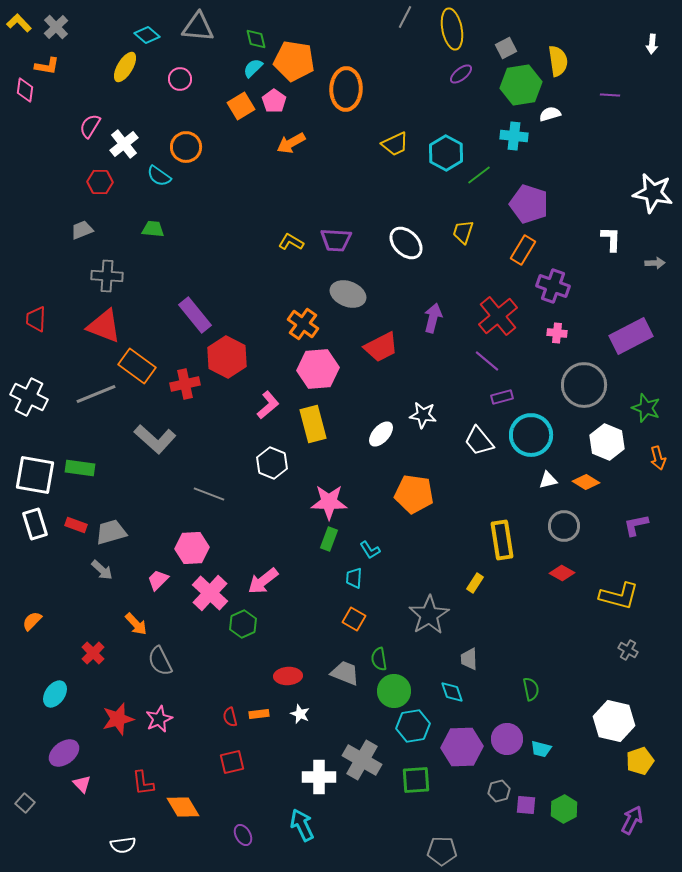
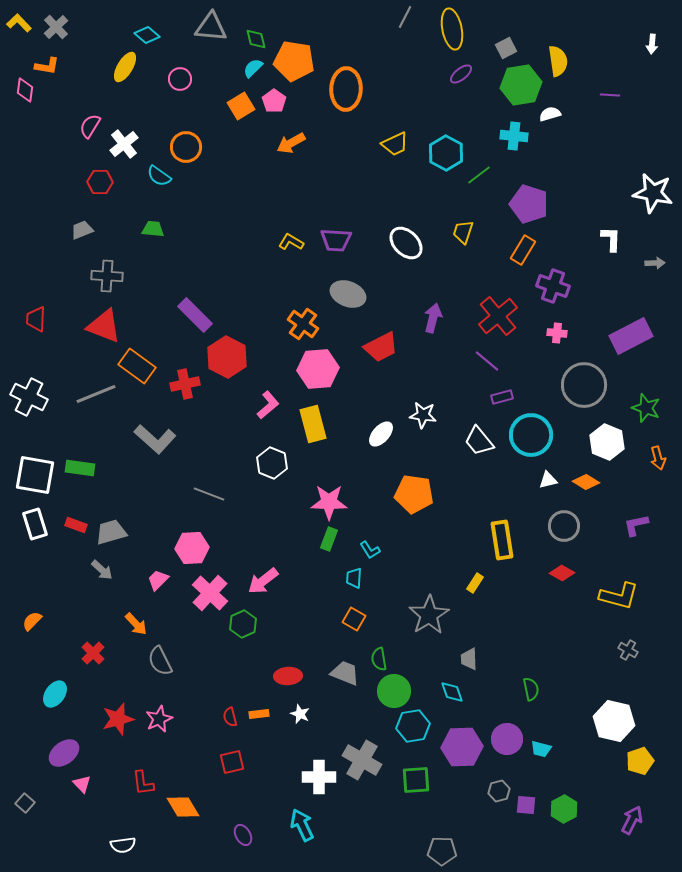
gray triangle at (198, 27): moved 13 px right
purple rectangle at (195, 315): rotated 6 degrees counterclockwise
